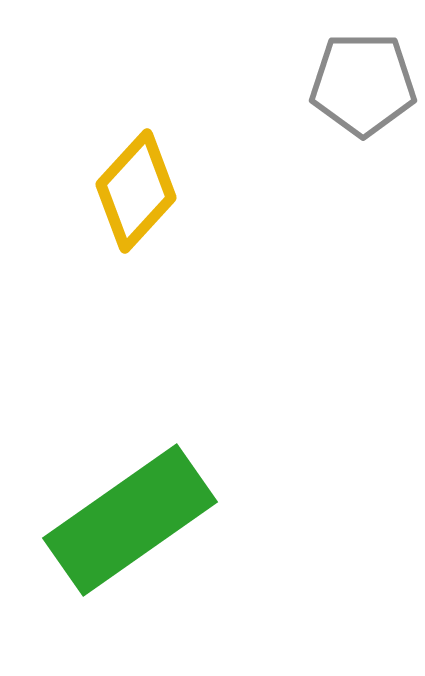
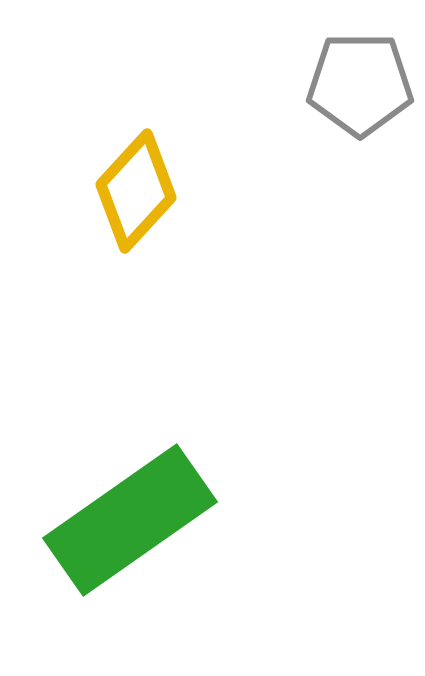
gray pentagon: moved 3 px left
